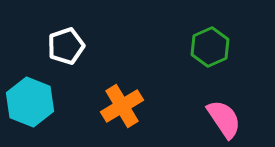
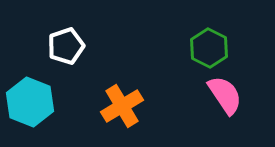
green hexagon: moved 1 px left, 1 px down; rotated 9 degrees counterclockwise
pink semicircle: moved 1 px right, 24 px up
